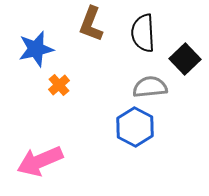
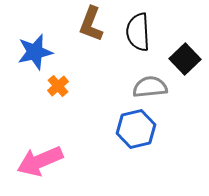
black semicircle: moved 5 px left, 1 px up
blue star: moved 1 px left, 3 px down
orange cross: moved 1 px left, 1 px down
blue hexagon: moved 1 px right, 2 px down; rotated 18 degrees clockwise
